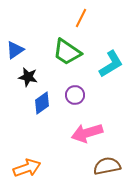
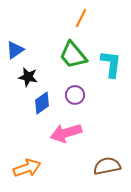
green trapezoid: moved 6 px right, 3 px down; rotated 16 degrees clockwise
cyan L-shape: rotated 52 degrees counterclockwise
pink arrow: moved 21 px left
